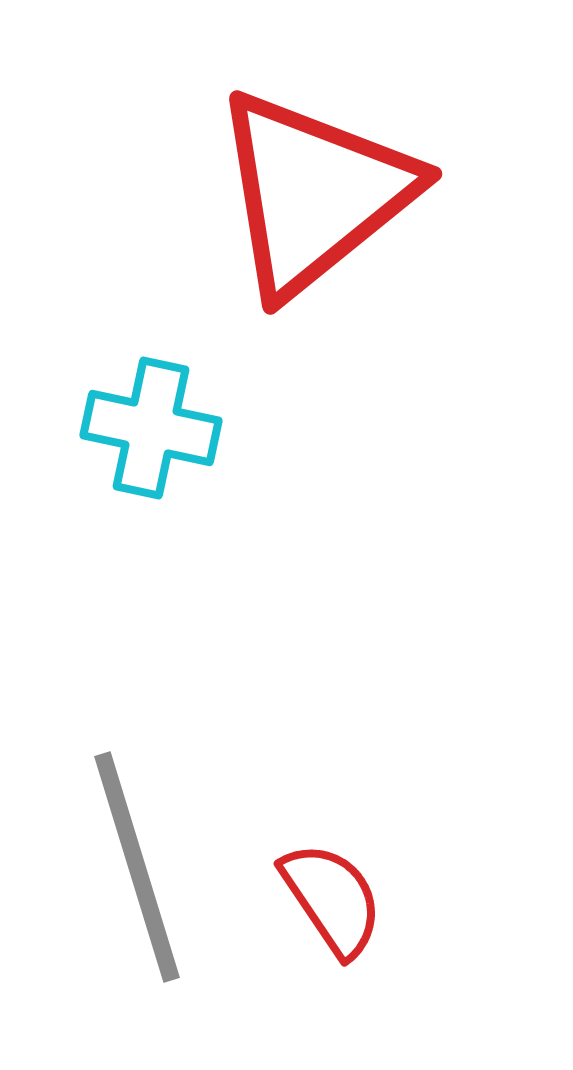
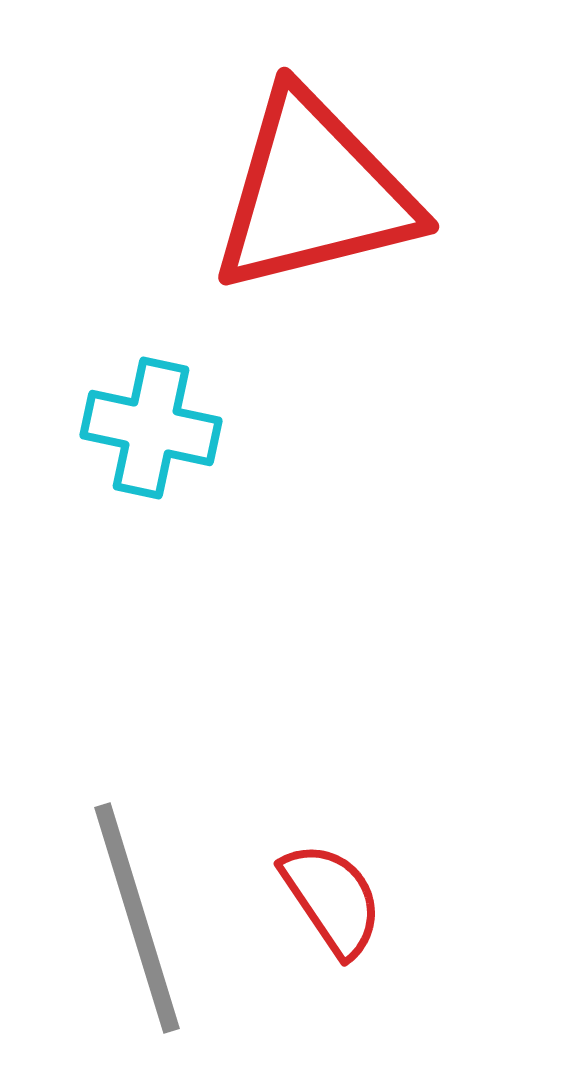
red triangle: rotated 25 degrees clockwise
gray line: moved 51 px down
